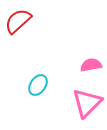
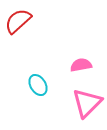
pink semicircle: moved 10 px left
cyan ellipse: rotated 65 degrees counterclockwise
